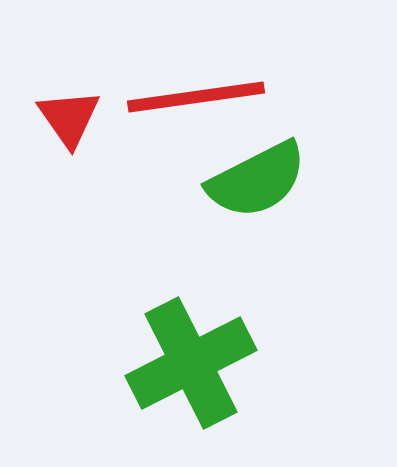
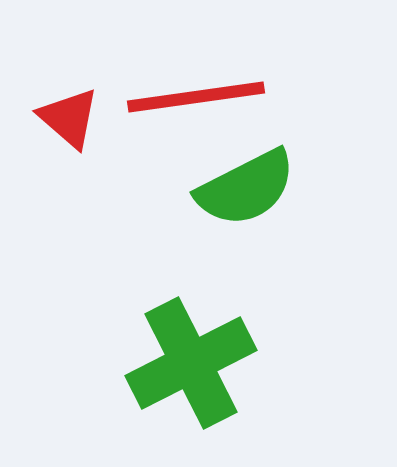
red triangle: rotated 14 degrees counterclockwise
green semicircle: moved 11 px left, 8 px down
